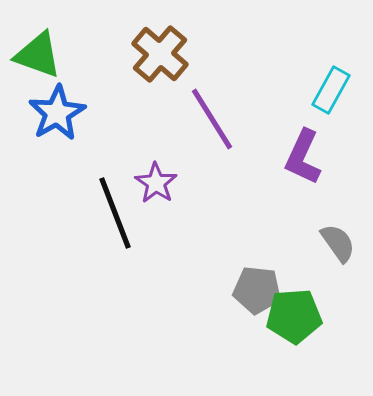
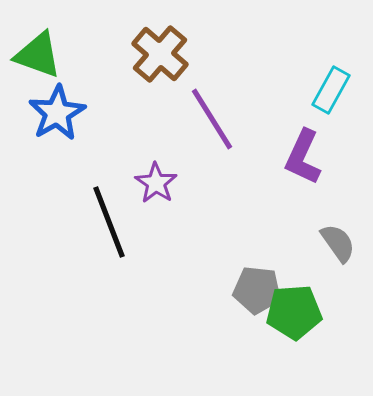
black line: moved 6 px left, 9 px down
green pentagon: moved 4 px up
